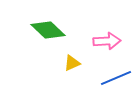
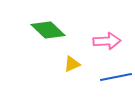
yellow triangle: moved 1 px down
blue line: moved 1 px up; rotated 12 degrees clockwise
